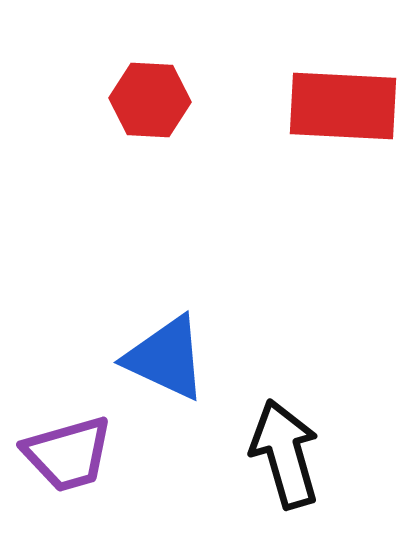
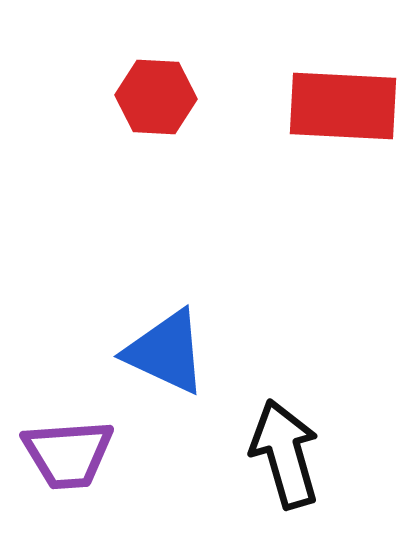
red hexagon: moved 6 px right, 3 px up
blue triangle: moved 6 px up
purple trapezoid: rotated 12 degrees clockwise
